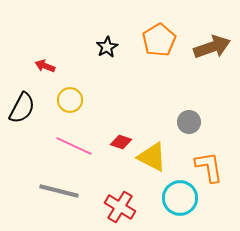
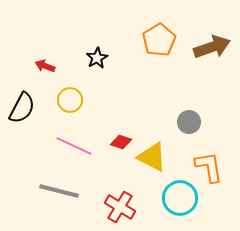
black star: moved 10 px left, 11 px down
